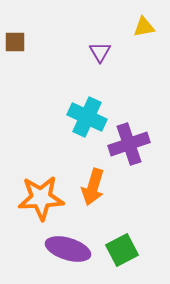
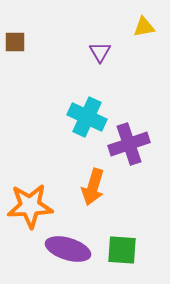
orange star: moved 11 px left, 8 px down
green square: rotated 32 degrees clockwise
